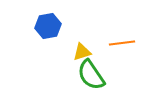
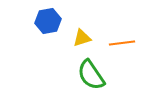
blue hexagon: moved 5 px up
yellow triangle: moved 14 px up
